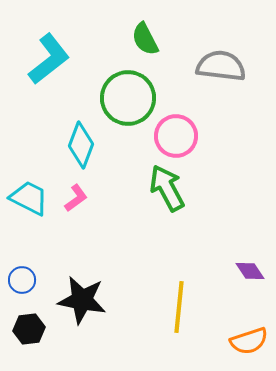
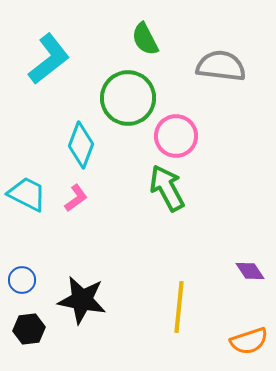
cyan trapezoid: moved 2 px left, 4 px up
